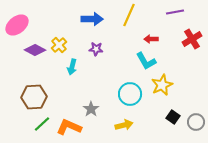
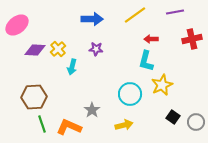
yellow line: moved 6 px right; rotated 30 degrees clockwise
red cross: rotated 18 degrees clockwise
yellow cross: moved 1 px left, 4 px down
purple diamond: rotated 25 degrees counterclockwise
cyan L-shape: rotated 45 degrees clockwise
gray star: moved 1 px right, 1 px down
green line: rotated 66 degrees counterclockwise
